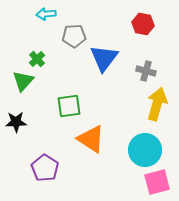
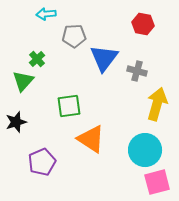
gray cross: moved 9 px left
black star: rotated 15 degrees counterclockwise
purple pentagon: moved 3 px left, 6 px up; rotated 16 degrees clockwise
